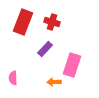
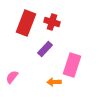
red rectangle: moved 3 px right, 1 px down
pink semicircle: moved 1 px left, 1 px up; rotated 40 degrees clockwise
